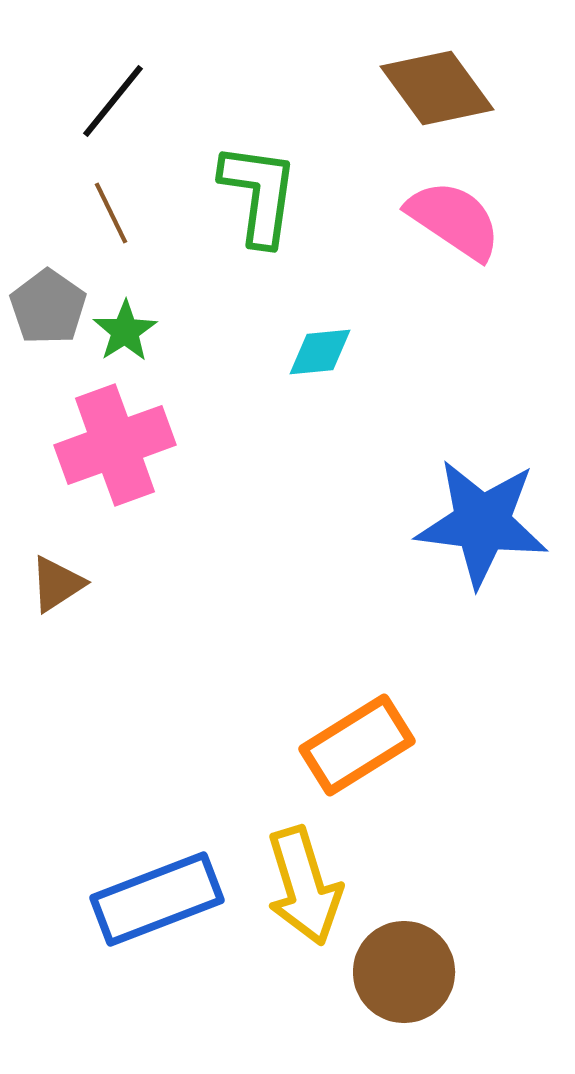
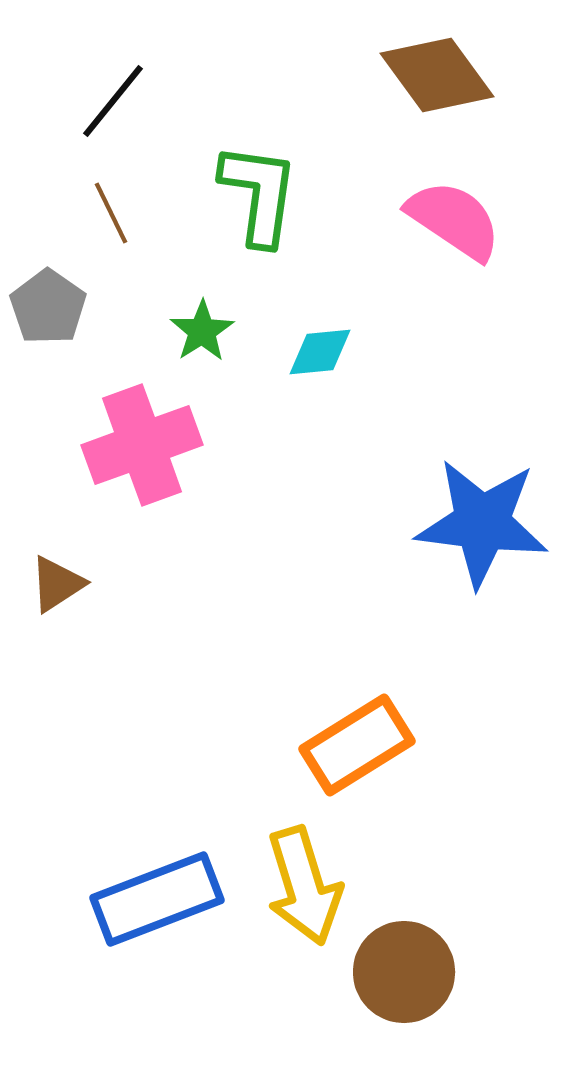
brown diamond: moved 13 px up
green star: moved 77 px right
pink cross: moved 27 px right
